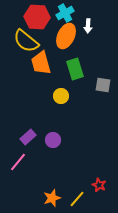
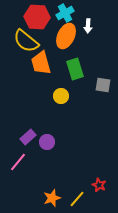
purple circle: moved 6 px left, 2 px down
